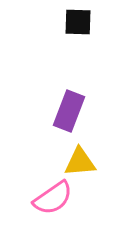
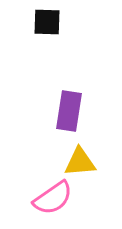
black square: moved 31 px left
purple rectangle: rotated 12 degrees counterclockwise
